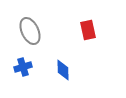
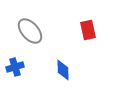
gray ellipse: rotated 16 degrees counterclockwise
blue cross: moved 8 px left
